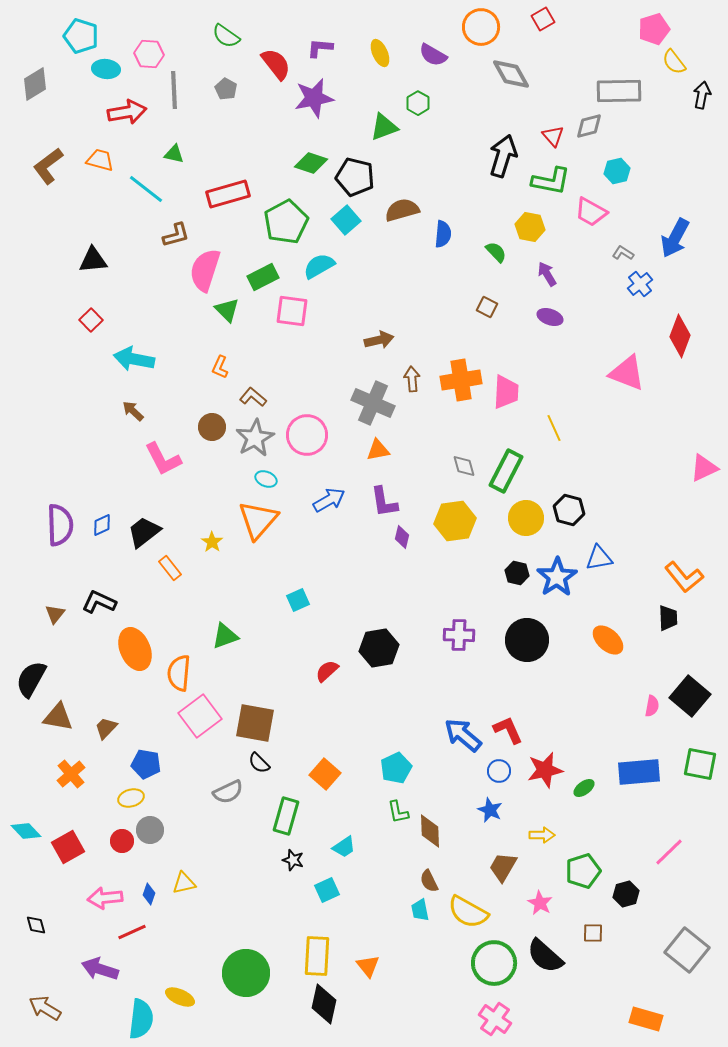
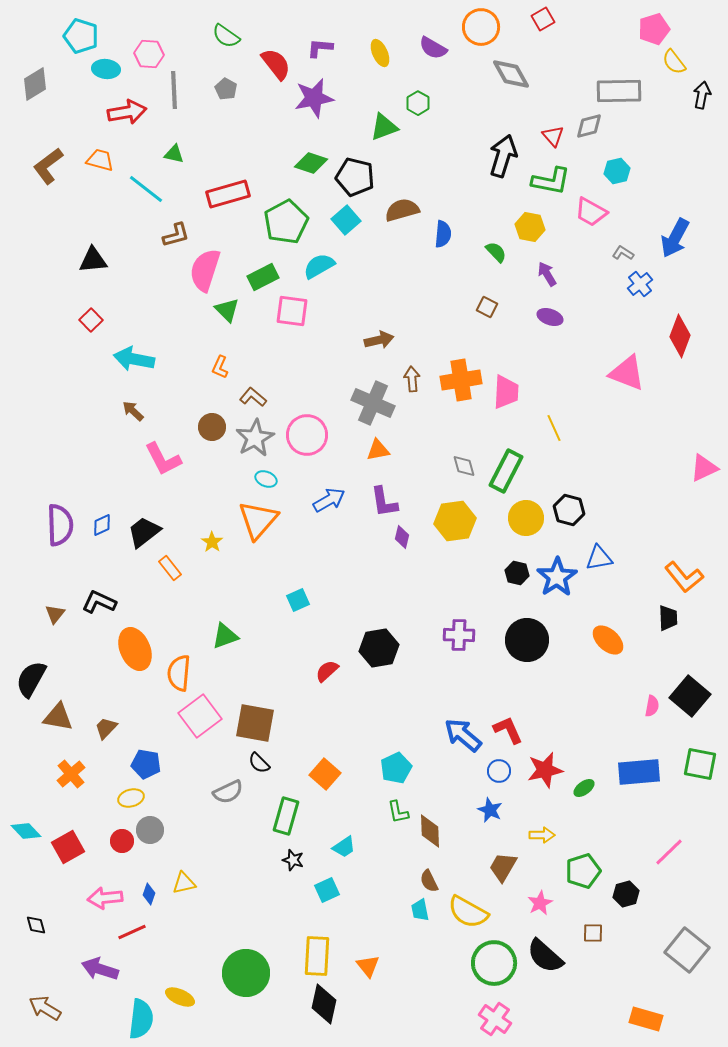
purple semicircle at (433, 55): moved 7 px up
pink star at (540, 903): rotated 15 degrees clockwise
